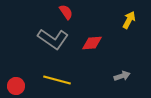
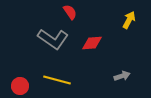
red semicircle: moved 4 px right
red circle: moved 4 px right
